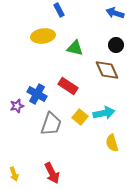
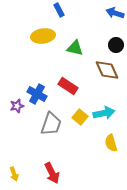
yellow semicircle: moved 1 px left
